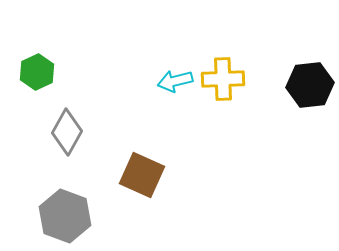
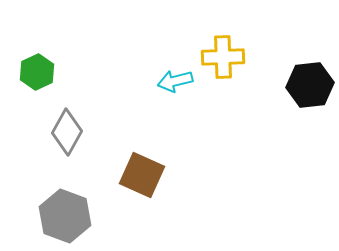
yellow cross: moved 22 px up
